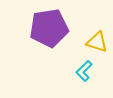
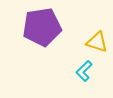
purple pentagon: moved 7 px left, 1 px up
